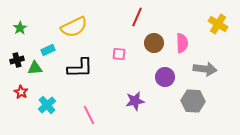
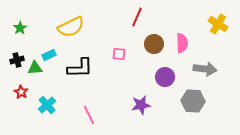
yellow semicircle: moved 3 px left
brown circle: moved 1 px down
cyan rectangle: moved 1 px right, 5 px down
purple star: moved 6 px right, 4 px down
